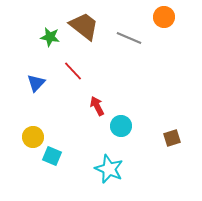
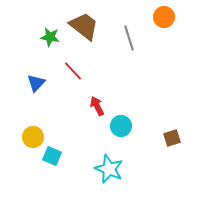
gray line: rotated 50 degrees clockwise
